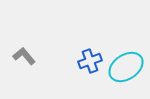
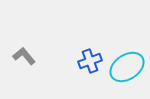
cyan ellipse: moved 1 px right
